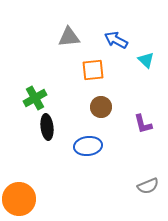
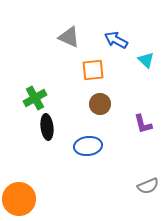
gray triangle: rotated 30 degrees clockwise
brown circle: moved 1 px left, 3 px up
